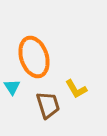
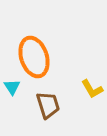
yellow L-shape: moved 16 px right
